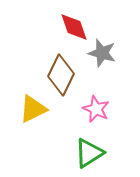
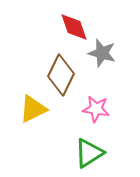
pink star: rotated 16 degrees counterclockwise
